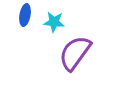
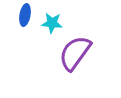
cyan star: moved 2 px left, 1 px down
